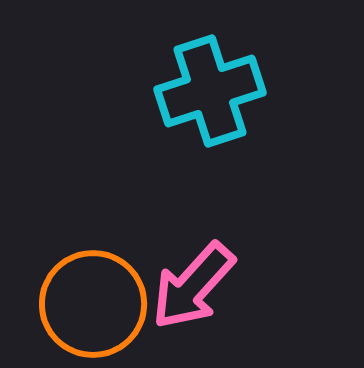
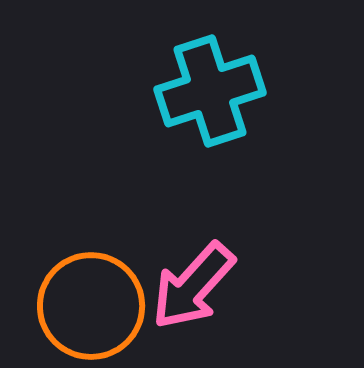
orange circle: moved 2 px left, 2 px down
